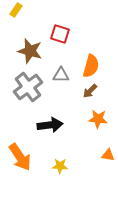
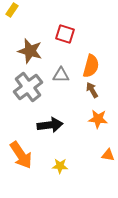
yellow rectangle: moved 4 px left
red square: moved 5 px right
brown arrow: moved 2 px right, 1 px up; rotated 105 degrees clockwise
orange arrow: moved 1 px right, 2 px up
